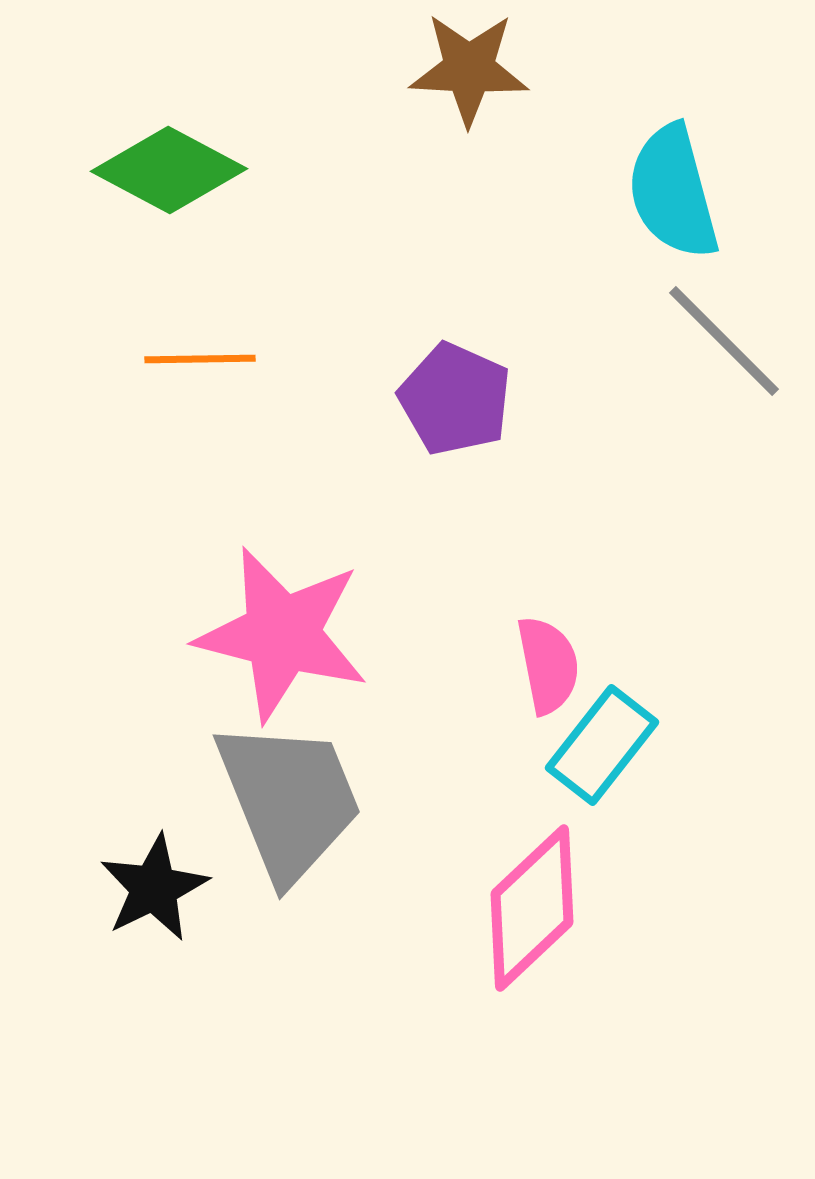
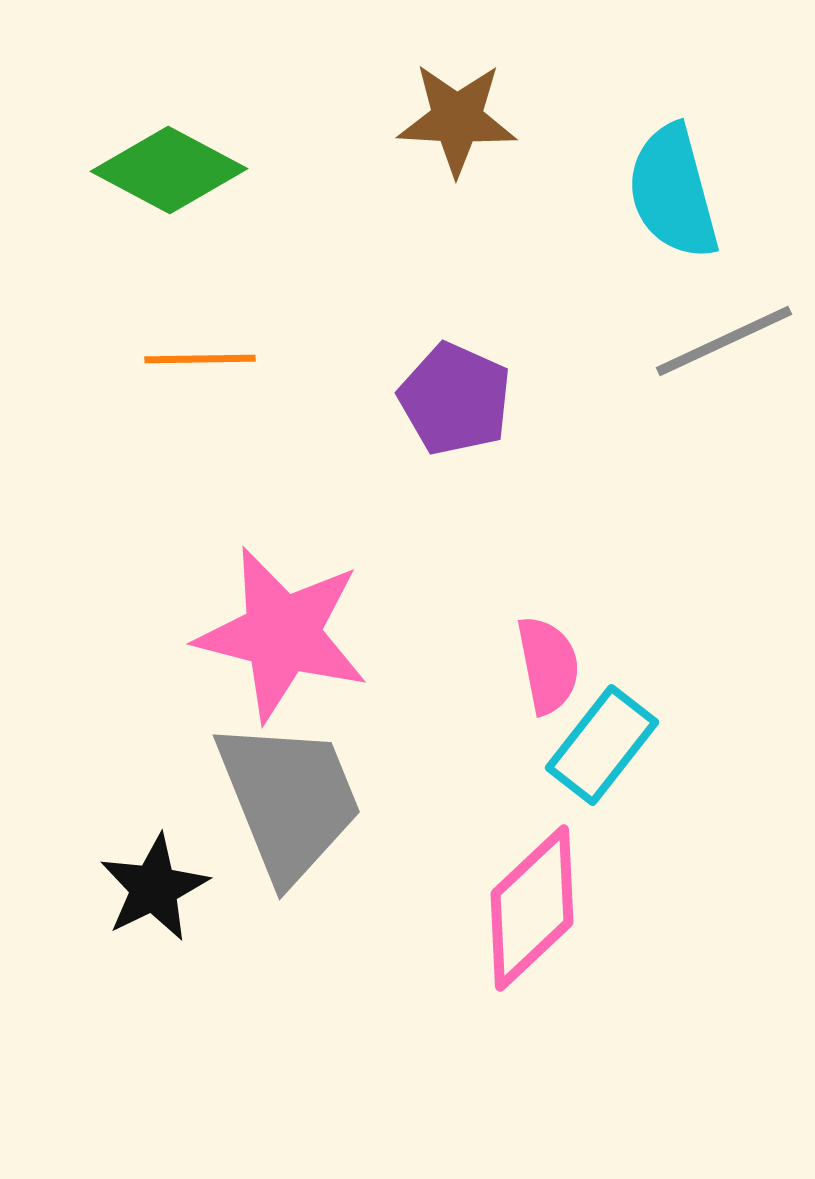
brown star: moved 12 px left, 50 px down
gray line: rotated 70 degrees counterclockwise
